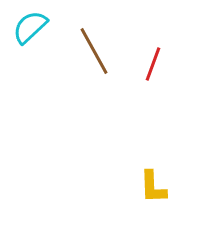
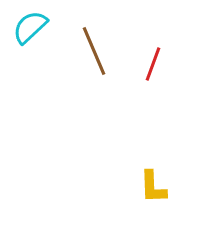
brown line: rotated 6 degrees clockwise
